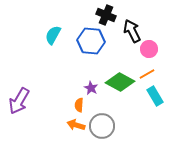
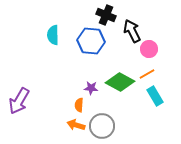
cyan semicircle: rotated 30 degrees counterclockwise
purple star: rotated 24 degrees counterclockwise
